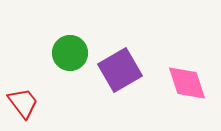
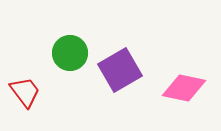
pink diamond: moved 3 px left, 5 px down; rotated 60 degrees counterclockwise
red trapezoid: moved 2 px right, 11 px up
